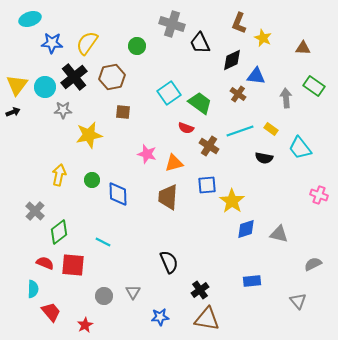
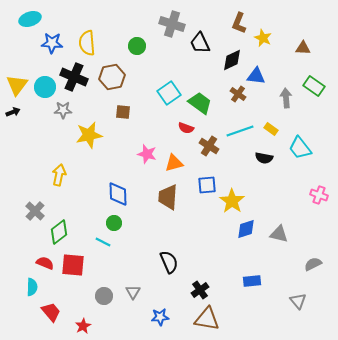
yellow semicircle at (87, 43): rotated 40 degrees counterclockwise
black cross at (74, 77): rotated 28 degrees counterclockwise
green circle at (92, 180): moved 22 px right, 43 px down
cyan semicircle at (33, 289): moved 1 px left, 2 px up
red star at (85, 325): moved 2 px left, 1 px down
